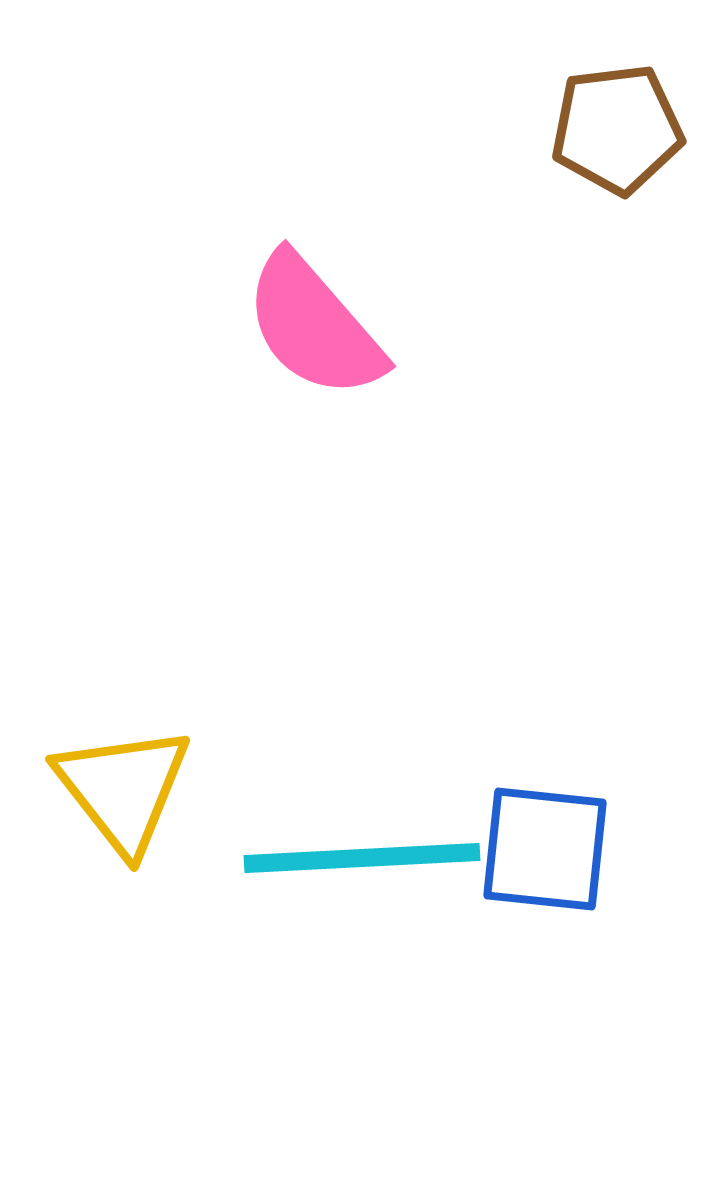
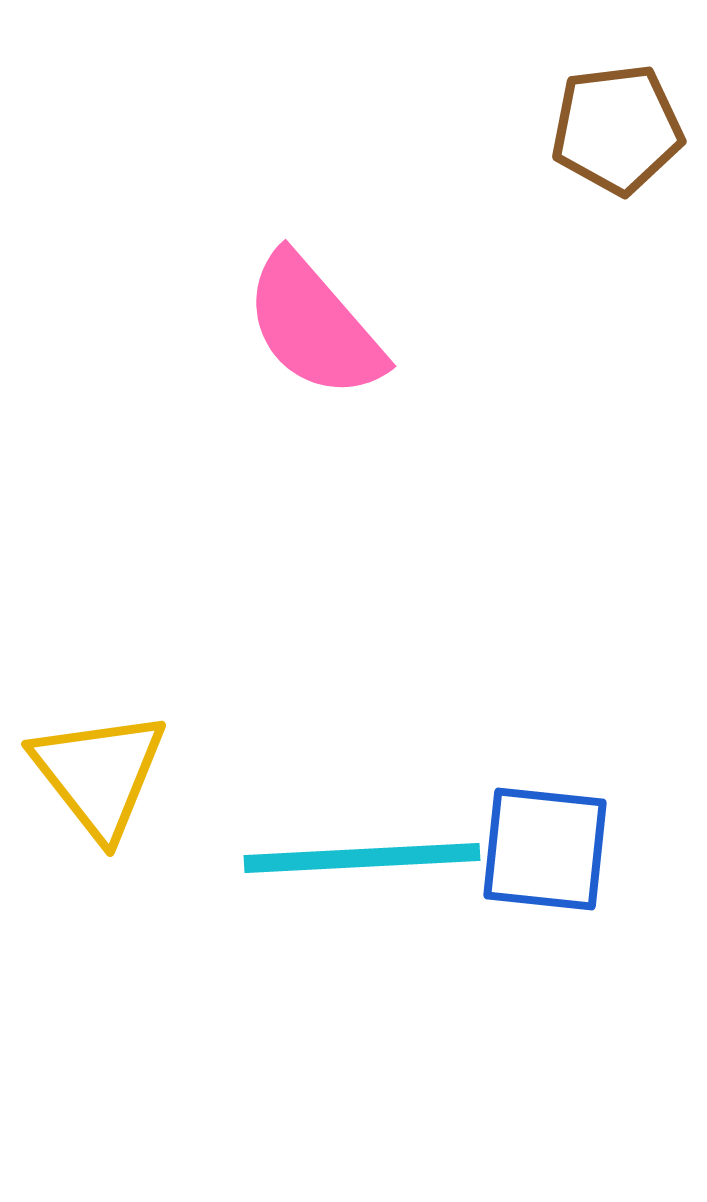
yellow triangle: moved 24 px left, 15 px up
